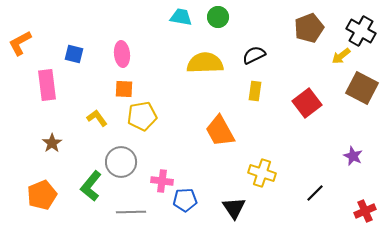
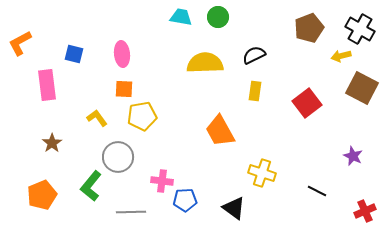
black cross: moved 1 px left, 2 px up
yellow arrow: rotated 24 degrees clockwise
gray circle: moved 3 px left, 5 px up
black line: moved 2 px right, 2 px up; rotated 72 degrees clockwise
black triangle: rotated 20 degrees counterclockwise
